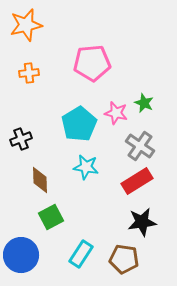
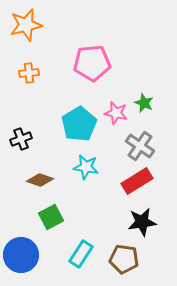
brown diamond: rotated 68 degrees counterclockwise
